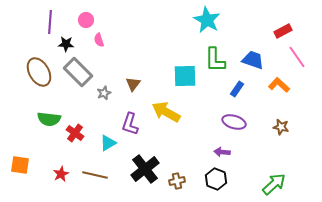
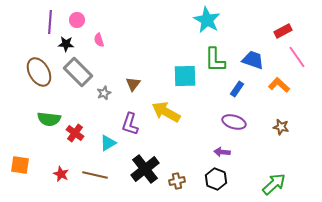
pink circle: moved 9 px left
red star: rotated 21 degrees counterclockwise
